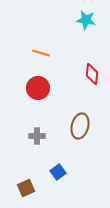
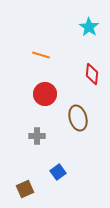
cyan star: moved 3 px right, 7 px down; rotated 24 degrees clockwise
orange line: moved 2 px down
red circle: moved 7 px right, 6 px down
brown ellipse: moved 2 px left, 8 px up; rotated 30 degrees counterclockwise
brown square: moved 1 px left, 1 px down
